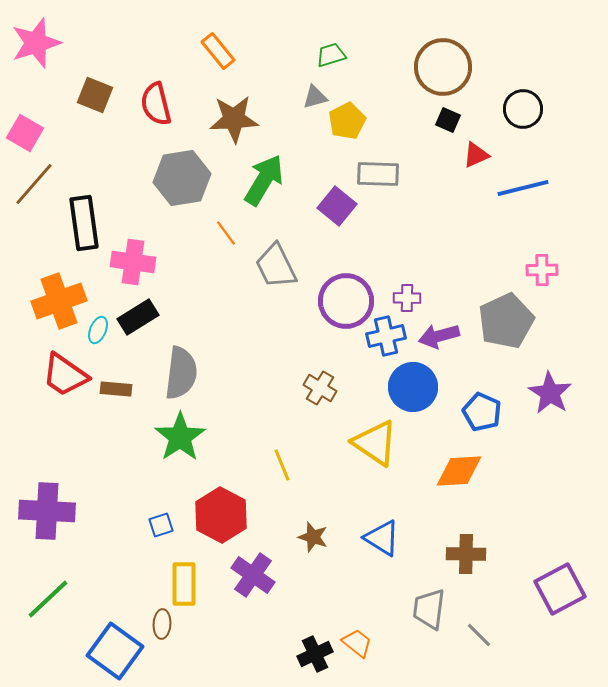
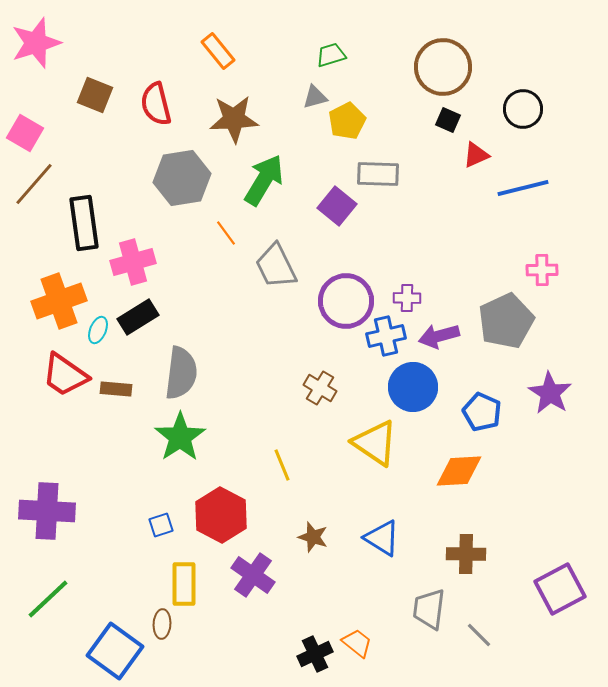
pink cross at (133, 262): rotated 24 degrees counterclockwise
